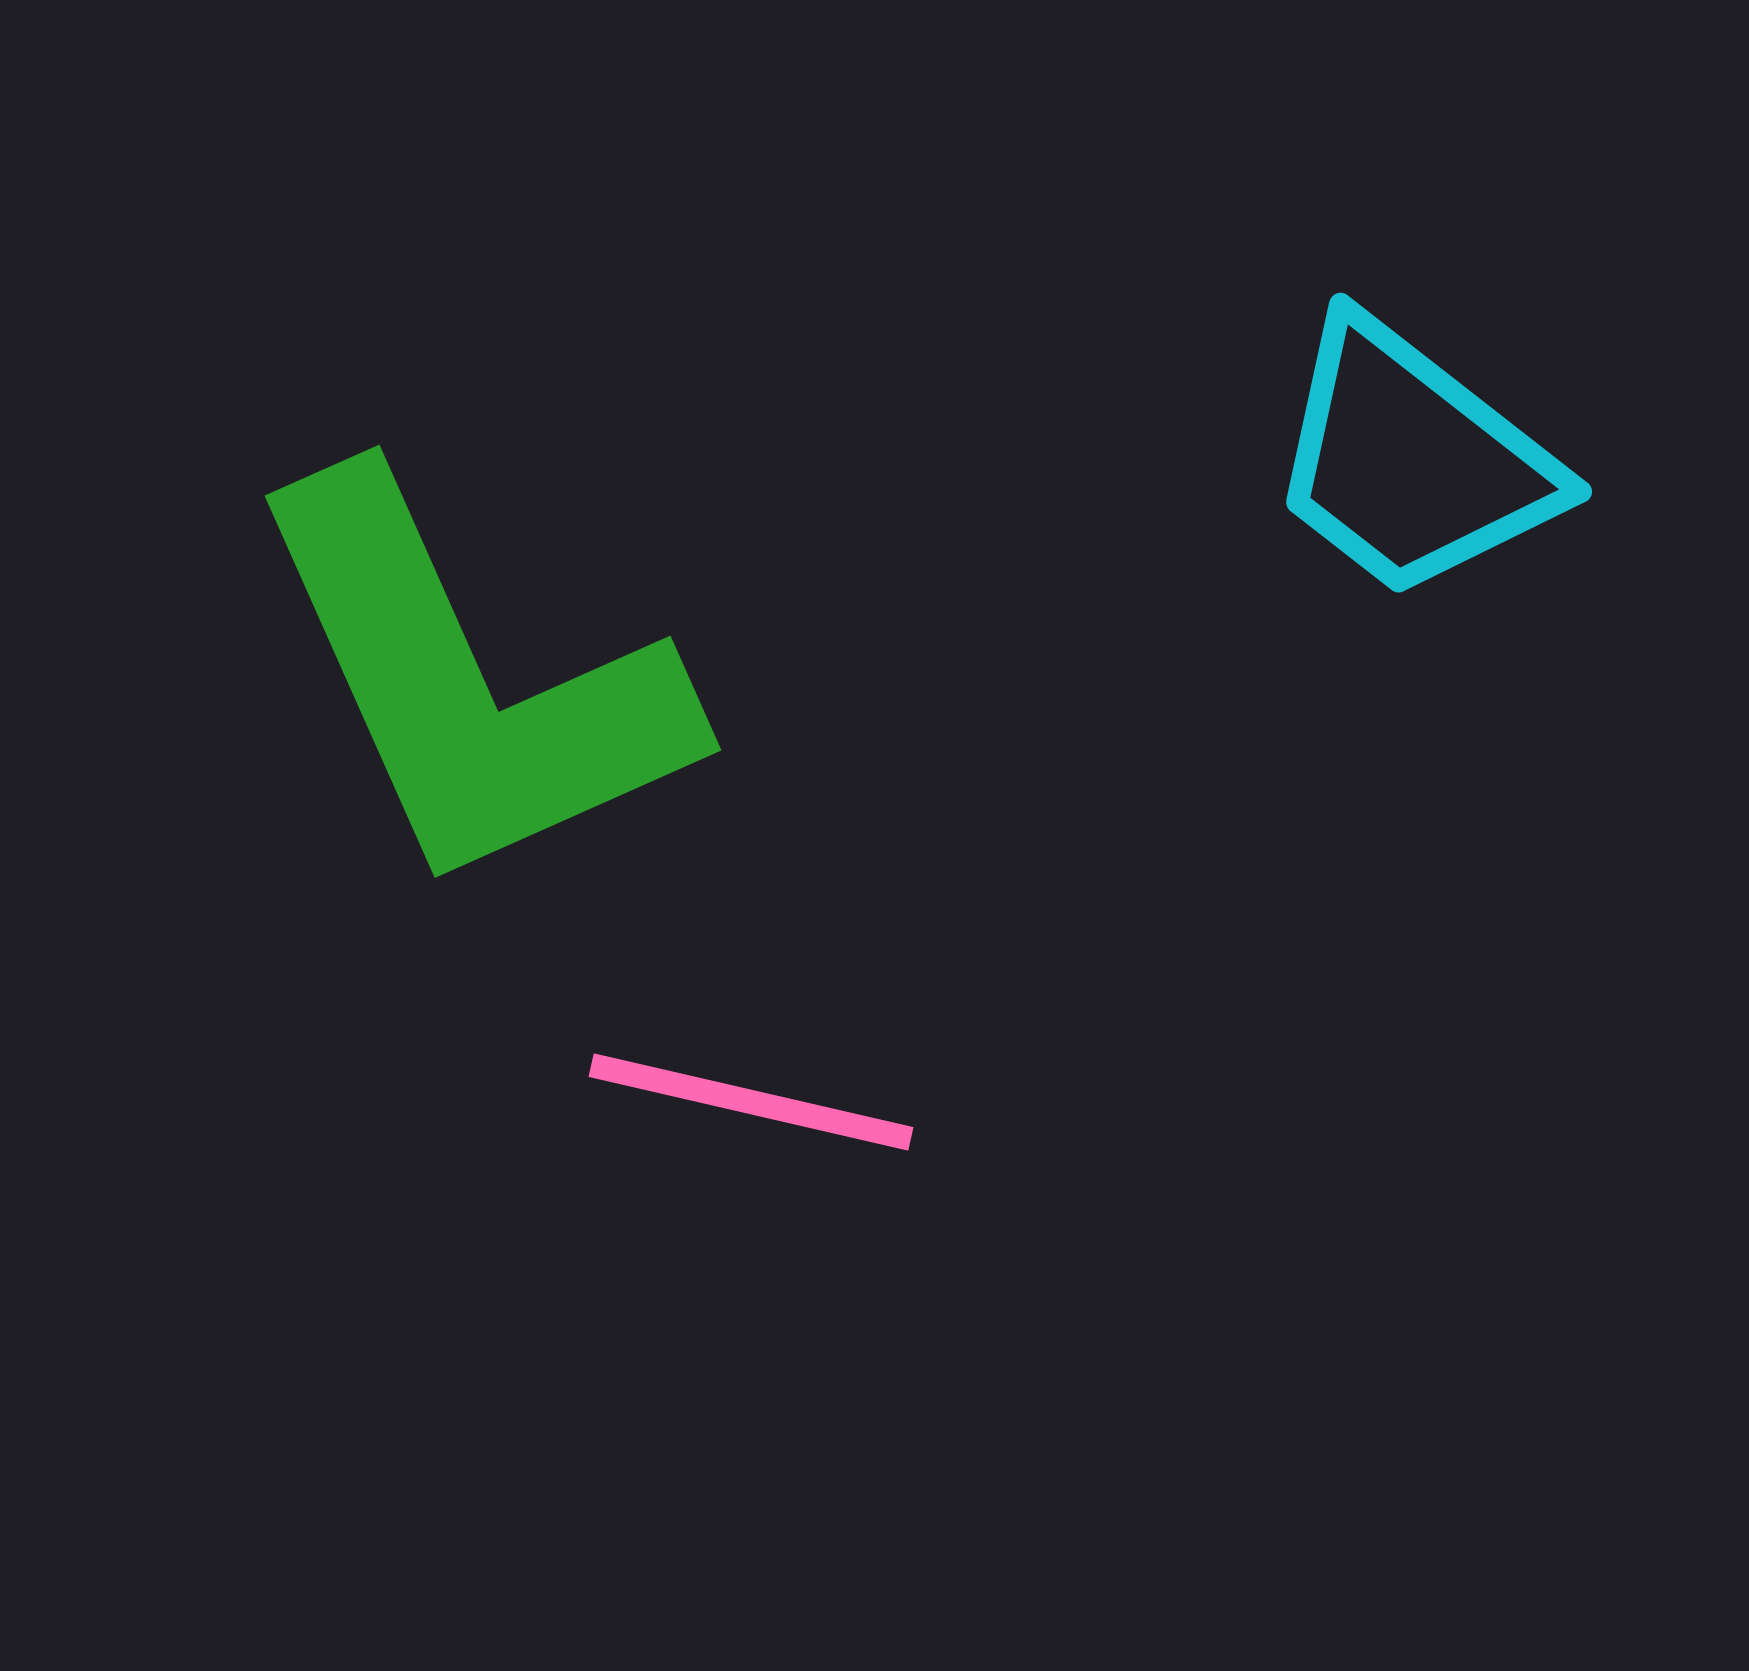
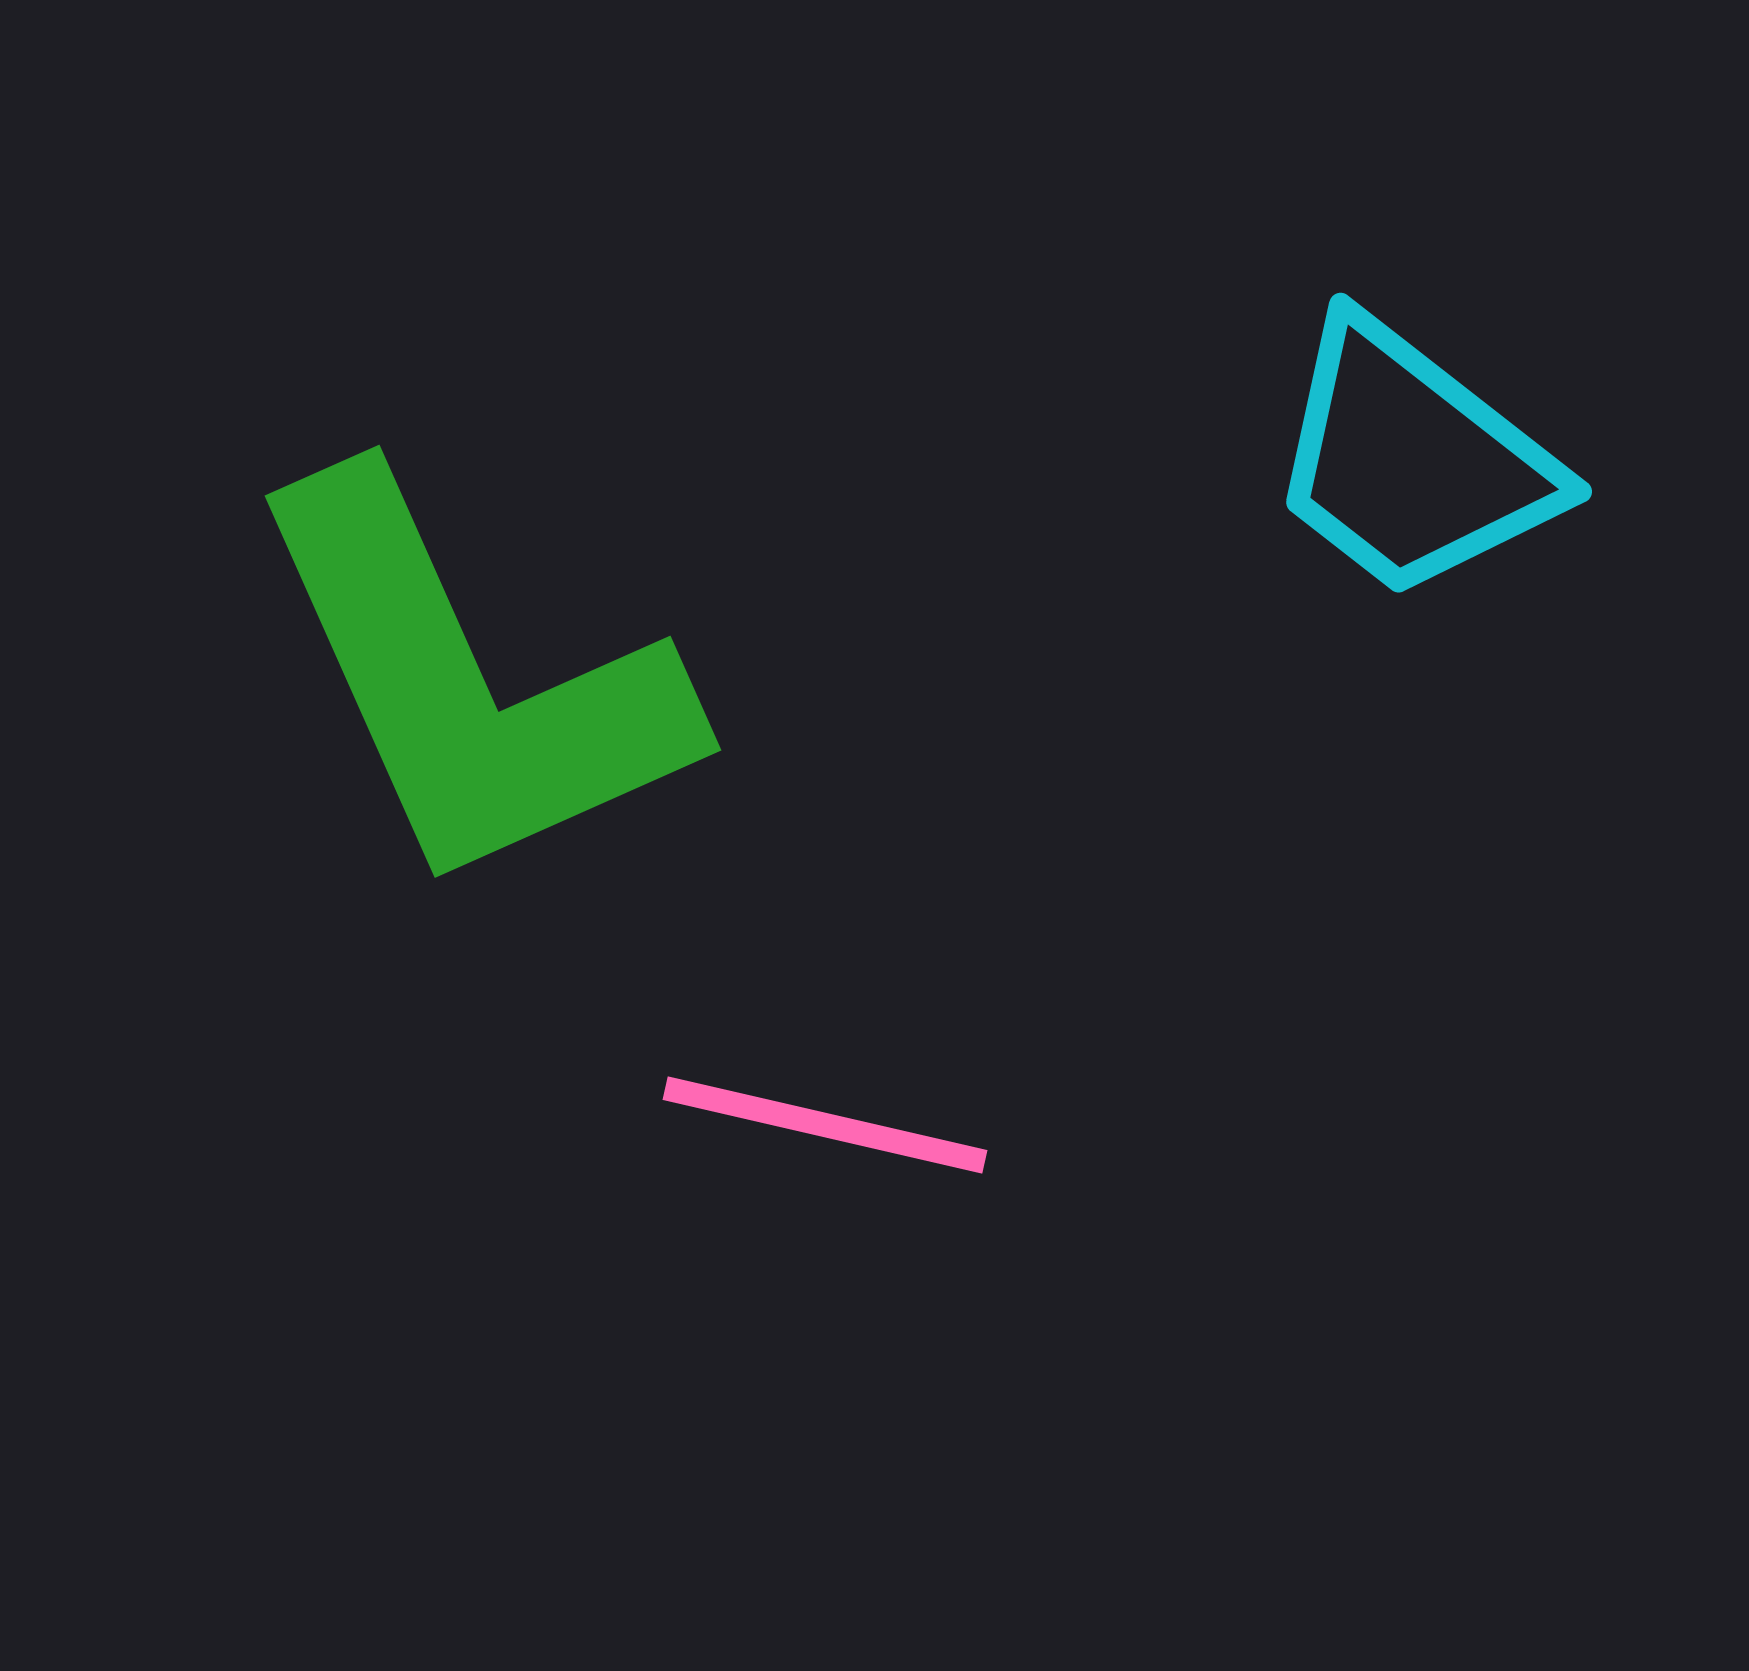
pink line: moved 74 px right, 23 px down
